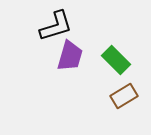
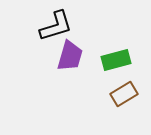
green rectangle: rotated 60 degrees counterclockwise
brown rectangle: moved 2 px up
